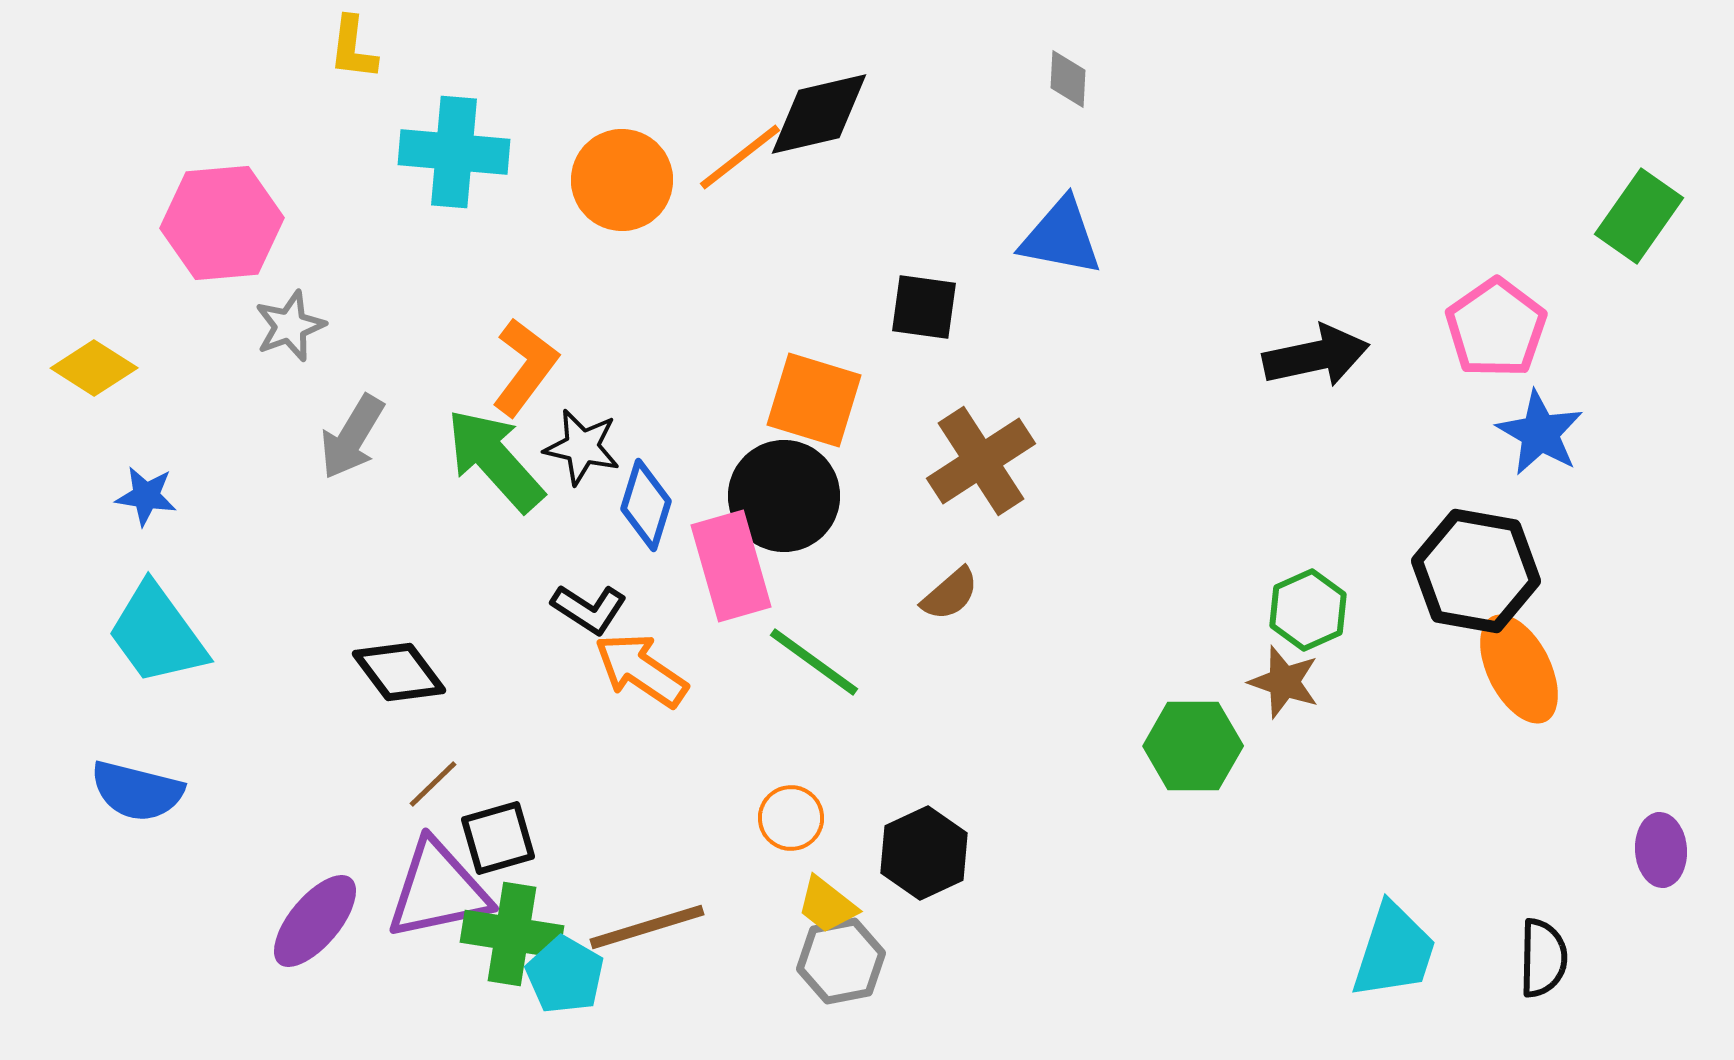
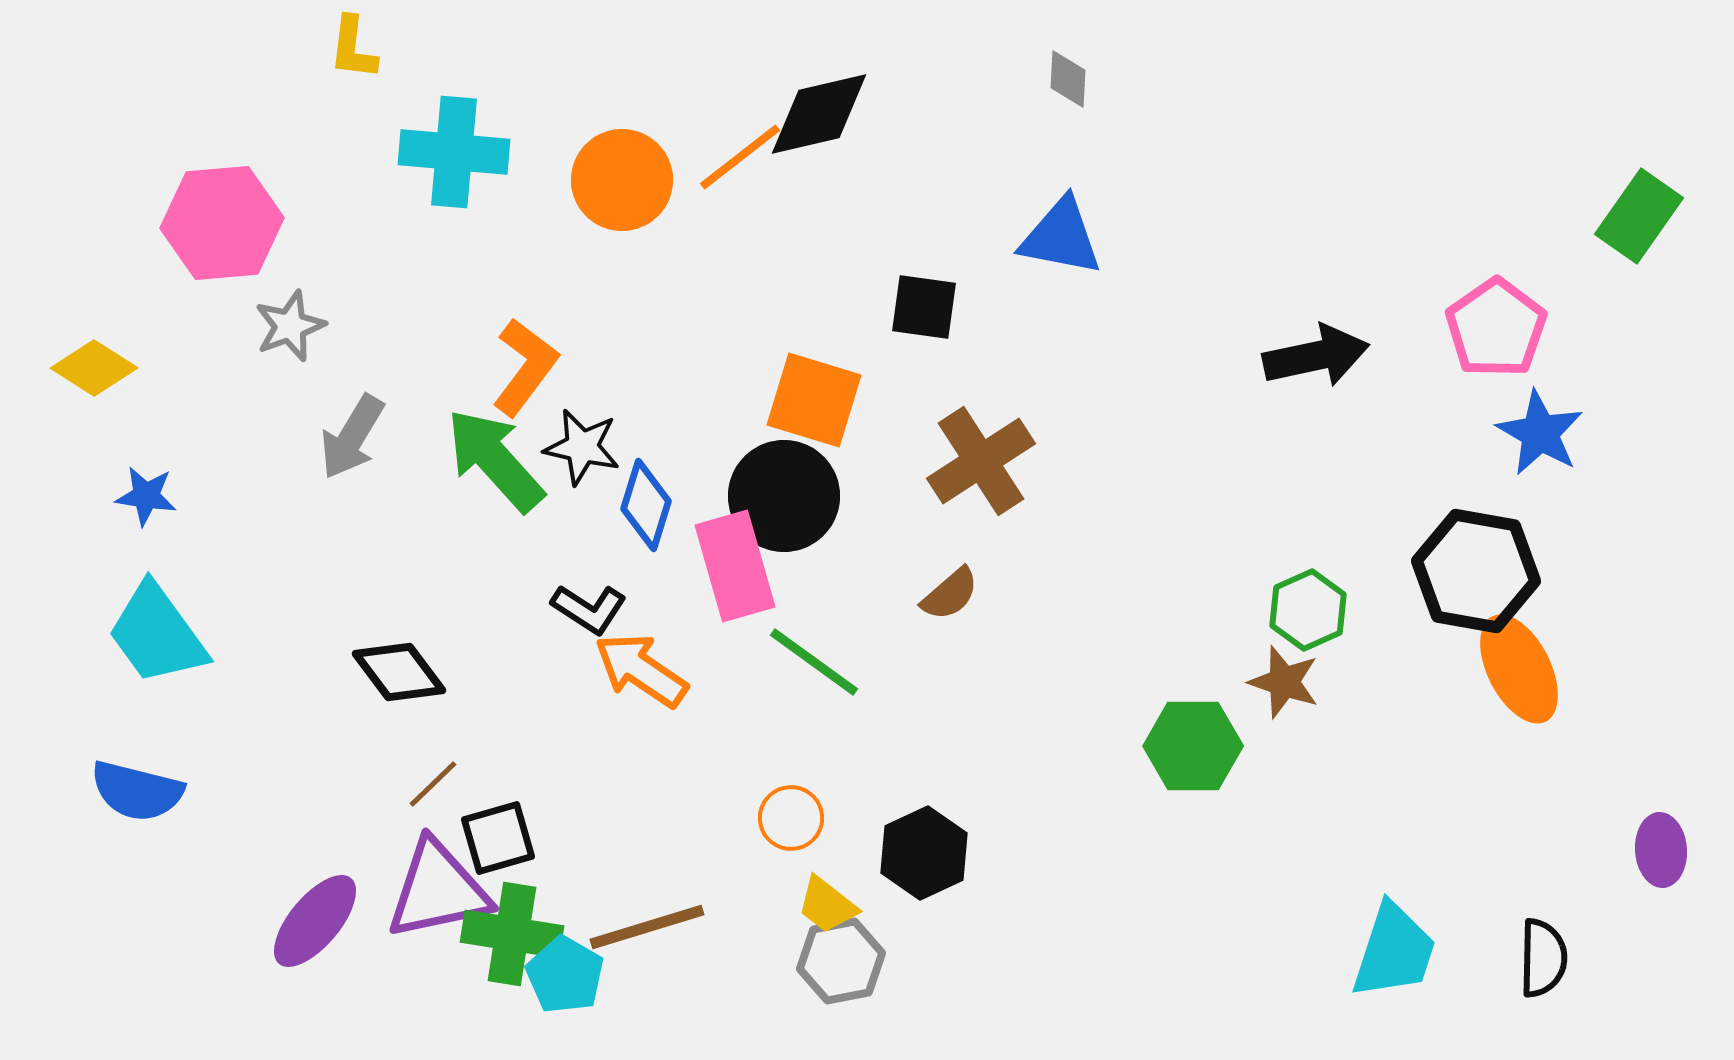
pink rectangle at (731, 566): moved 4 px right
